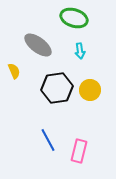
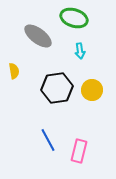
gray ellipse: moved 9 px up
yellow semicircle: rotated 14 degrees clockwise
yellow circle: moved 2 px right
